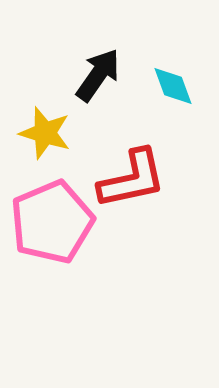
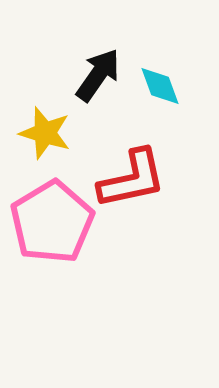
cyan diamond: moved 13 px left
pink pentagon: rotated 8 degrees counterclockwise
